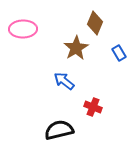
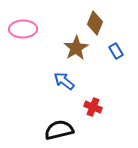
blue rectangle: moved 3 px left, 2 px up
